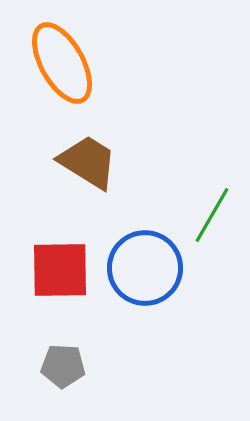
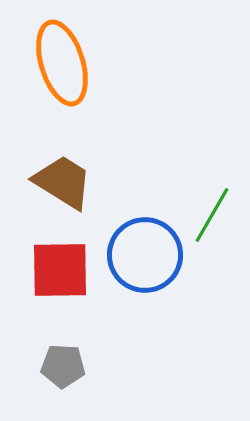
orange ellipse: rotated 12 degrees clockwise
brown trapezoid: moved 25 px left, 20 px down
blue circle: moved 13 px up
